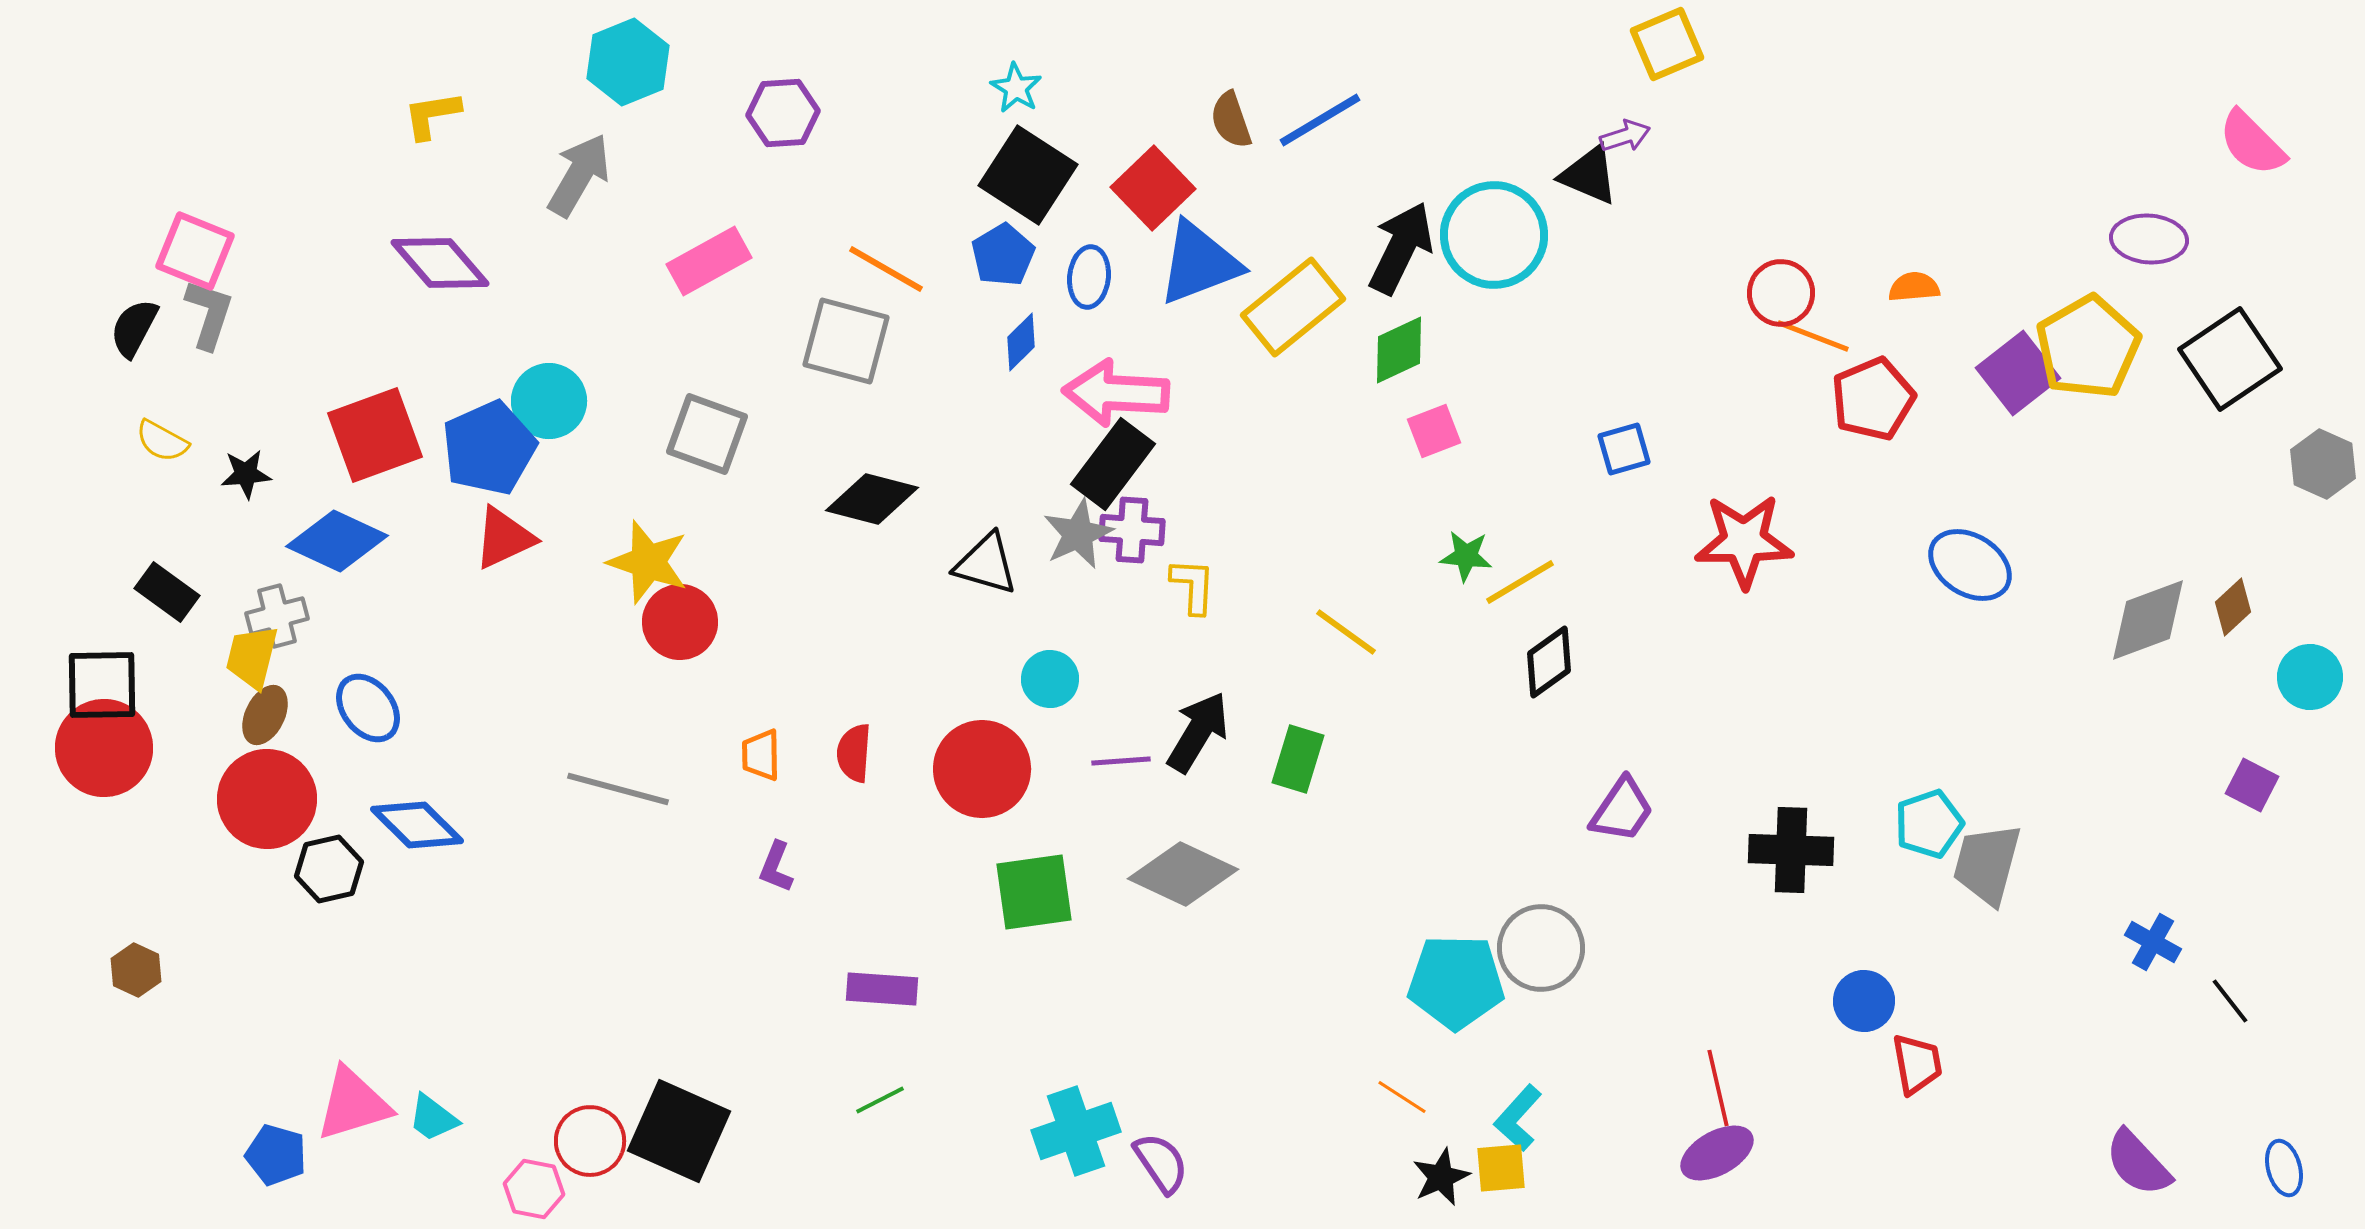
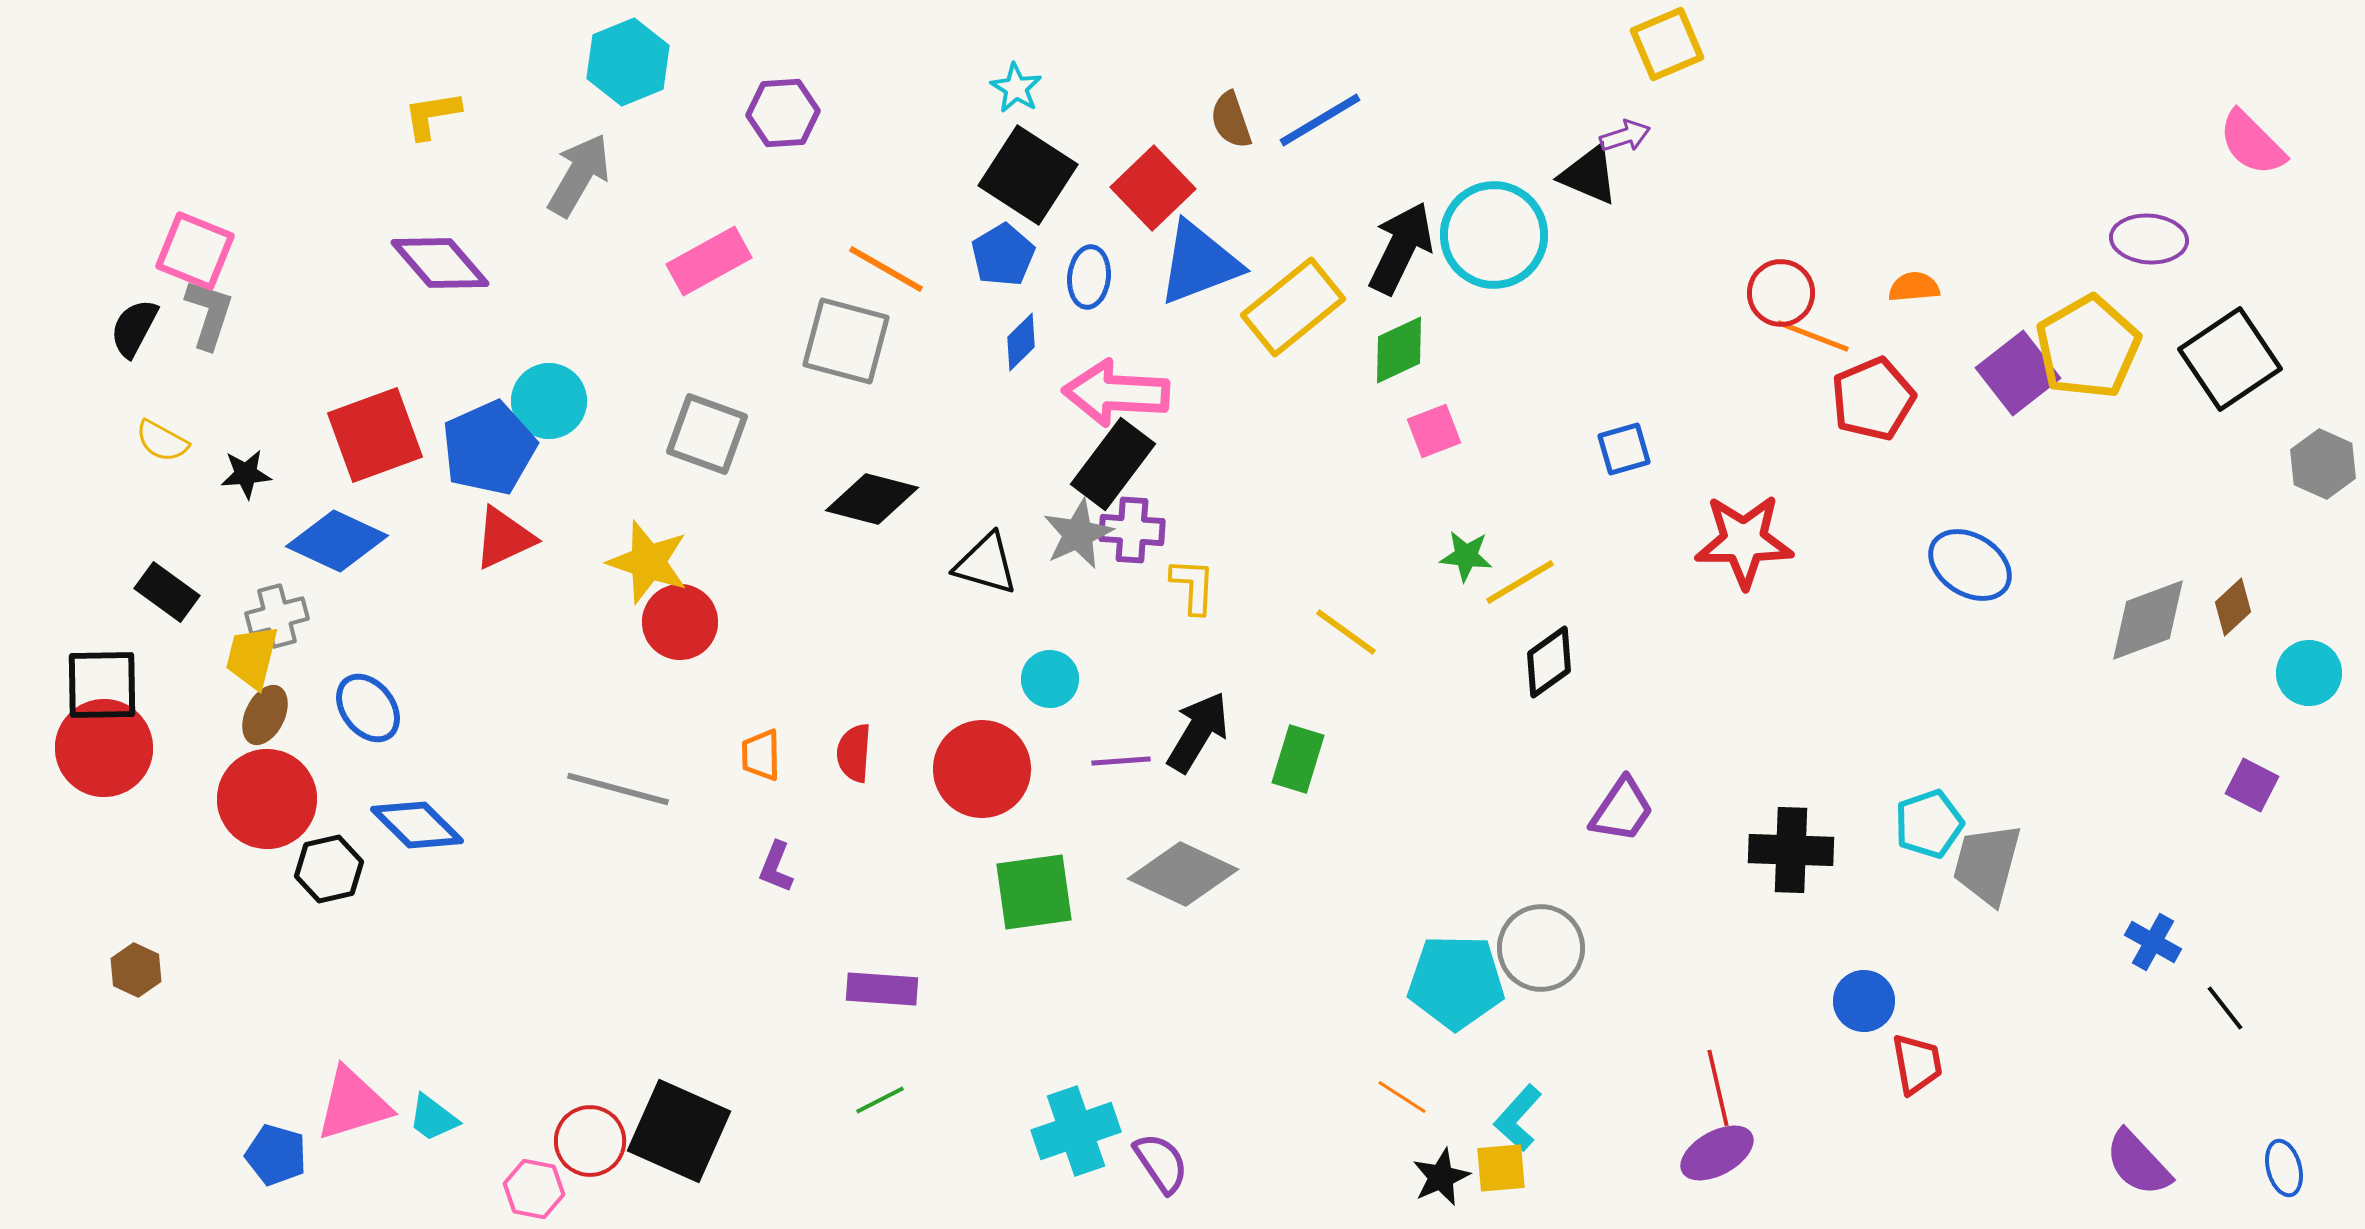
cyan circle at (2310, 677): moved 1 px left, 4 px up
black line at (2230, 1001): moved 5 px left, 7 px down
